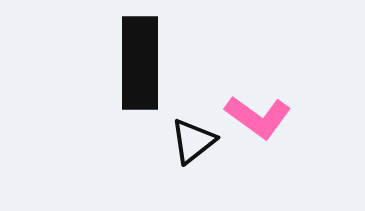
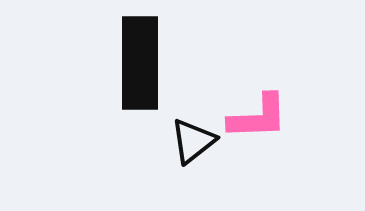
pink L-shape: rotated 38 degrees counterclockwise
